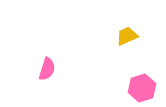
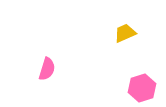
yellow trapezoid: moved 2 px left, 3 px up
